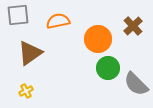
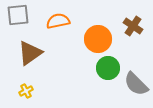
brown cross: rotated 12 degrees counterclockwise
